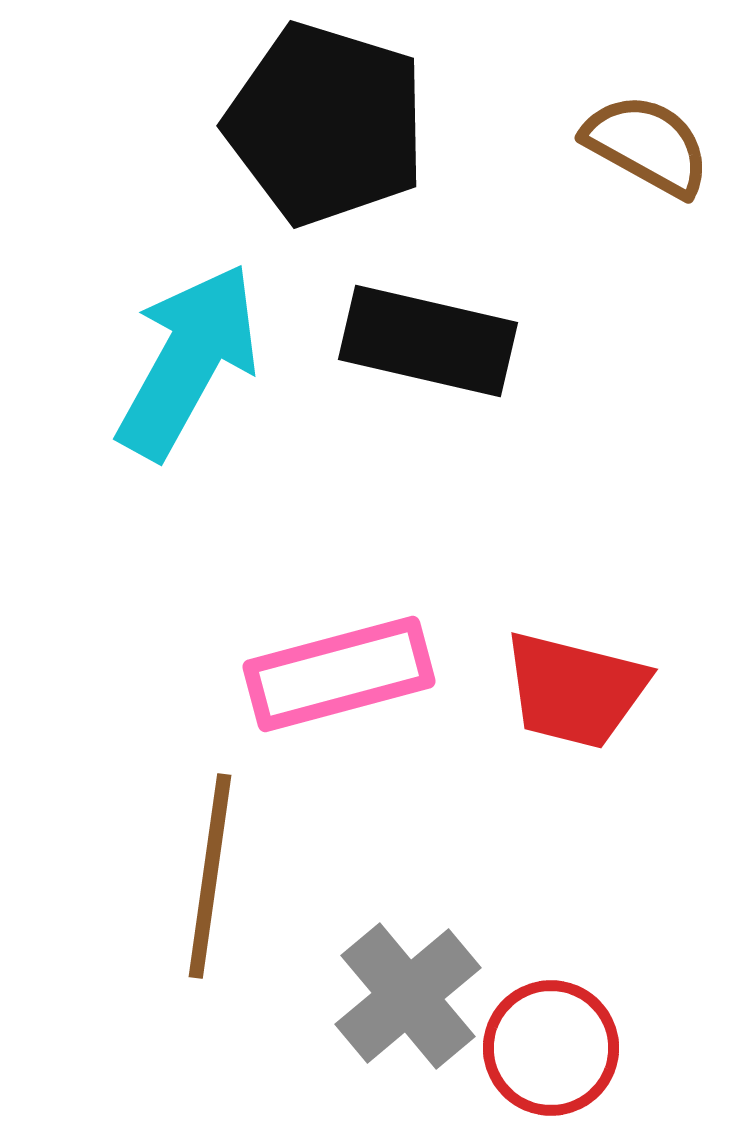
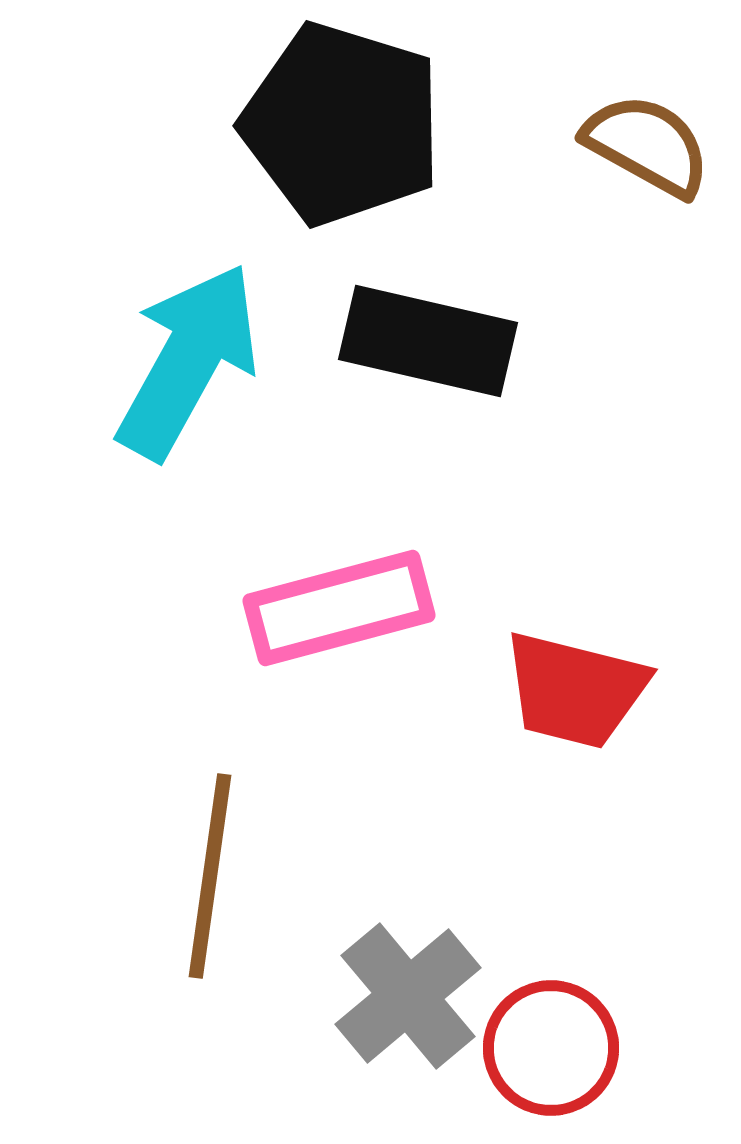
black pentagon: moved 16 px right
pink rectangle: moved 66 px up
